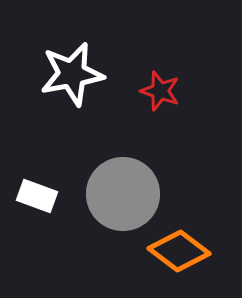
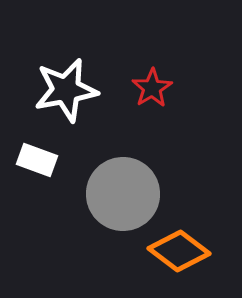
white star: moved 6 px left, 16 px down
red star: moved 8 px left, 3 px up; rotated 21 degrees clockwise
white rectangle: moved 36 px up
